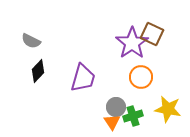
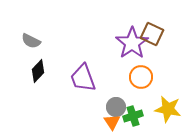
purple trapezoid: rotated 144 degrees clockwise
